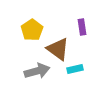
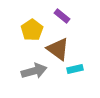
purple rectangle: moved 20 px left, 11 px up; rotated 42 degrees counterclockwise
gray arrow: moved 3 px left
